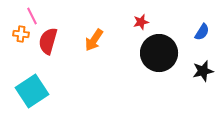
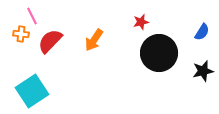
red semicircle: moved 2 px right; rotated 28 degrees clockwise
